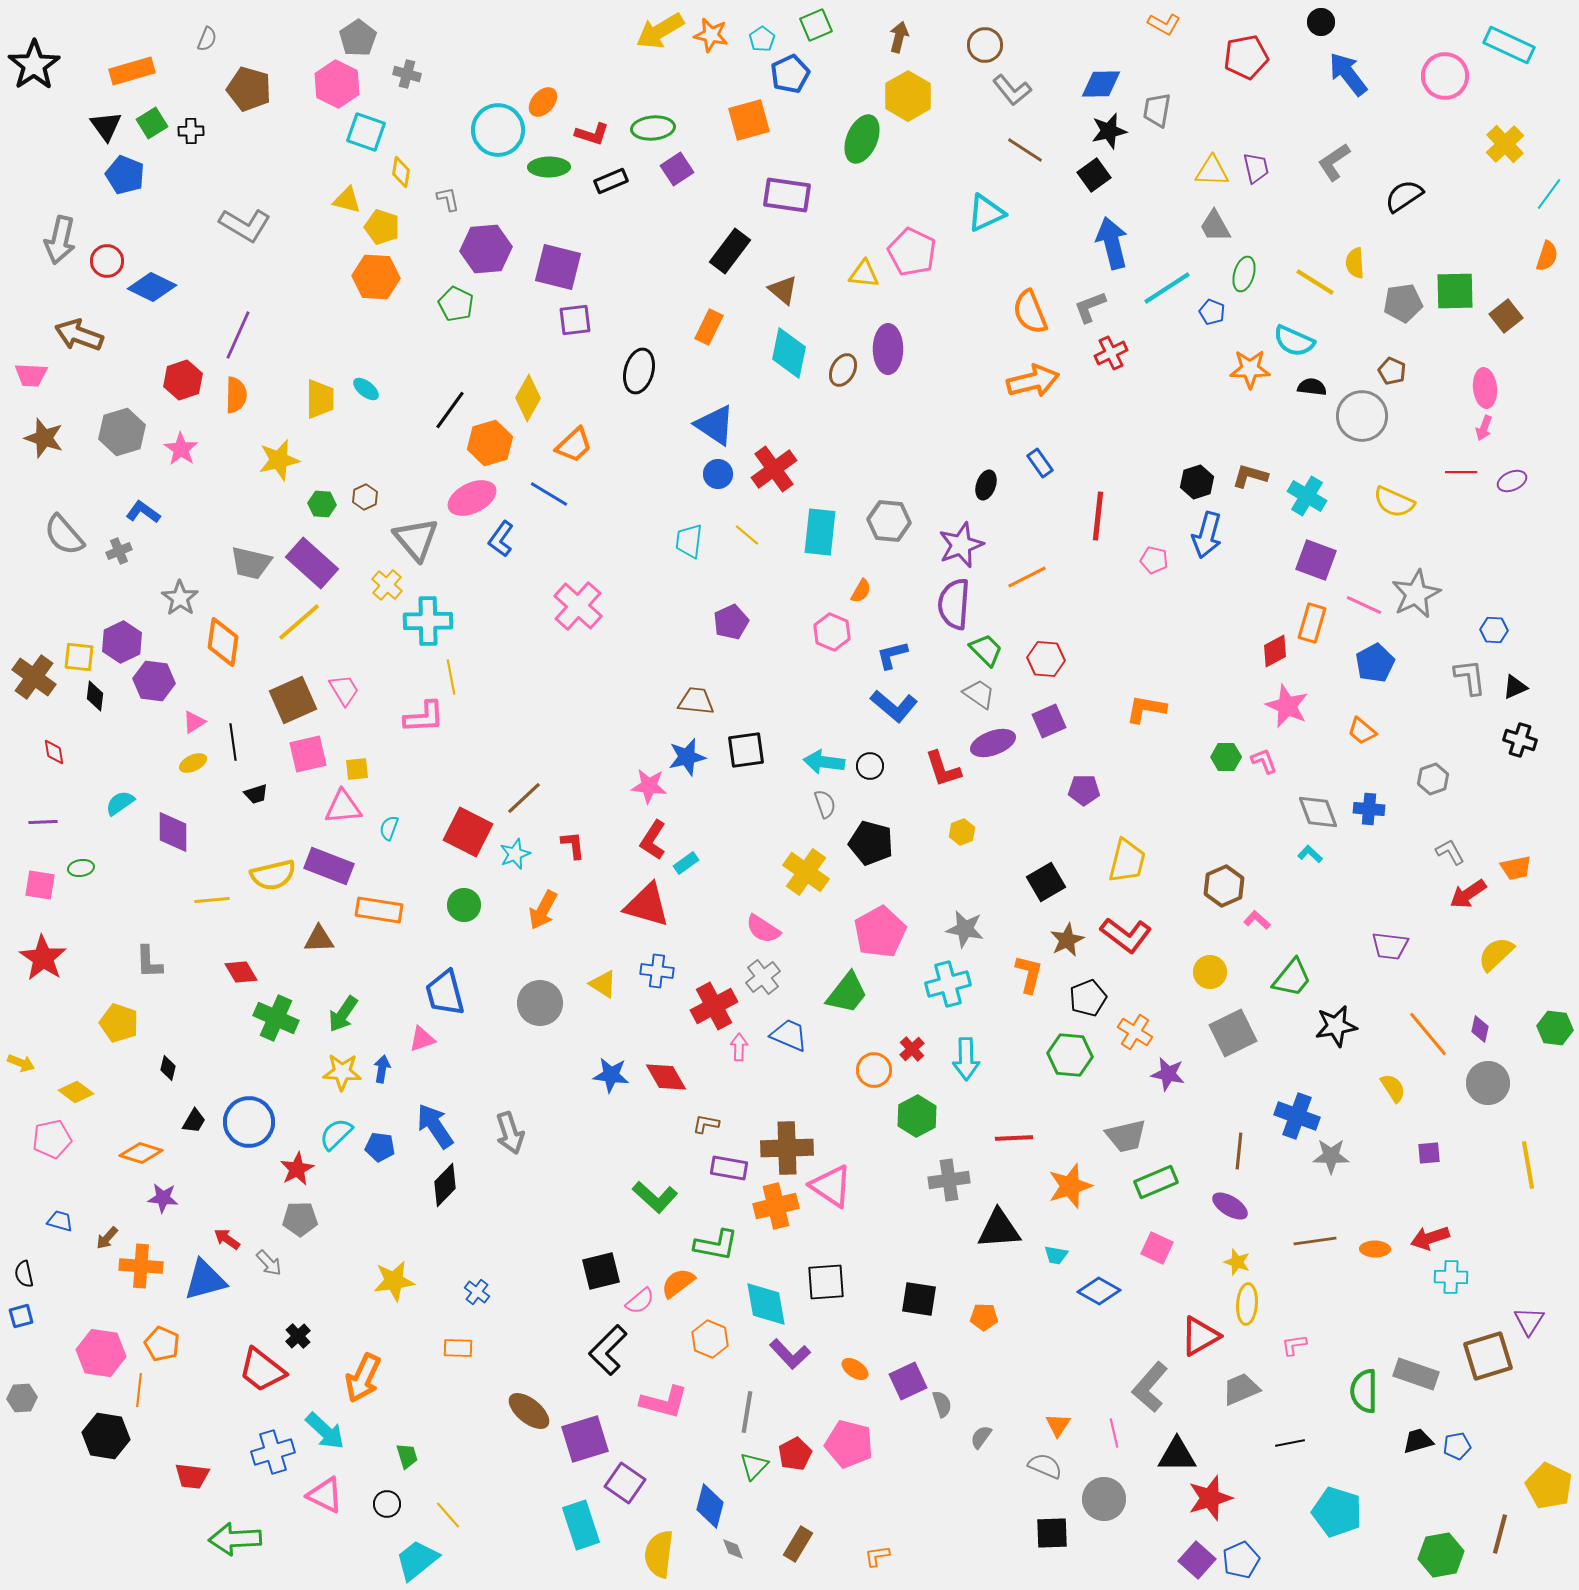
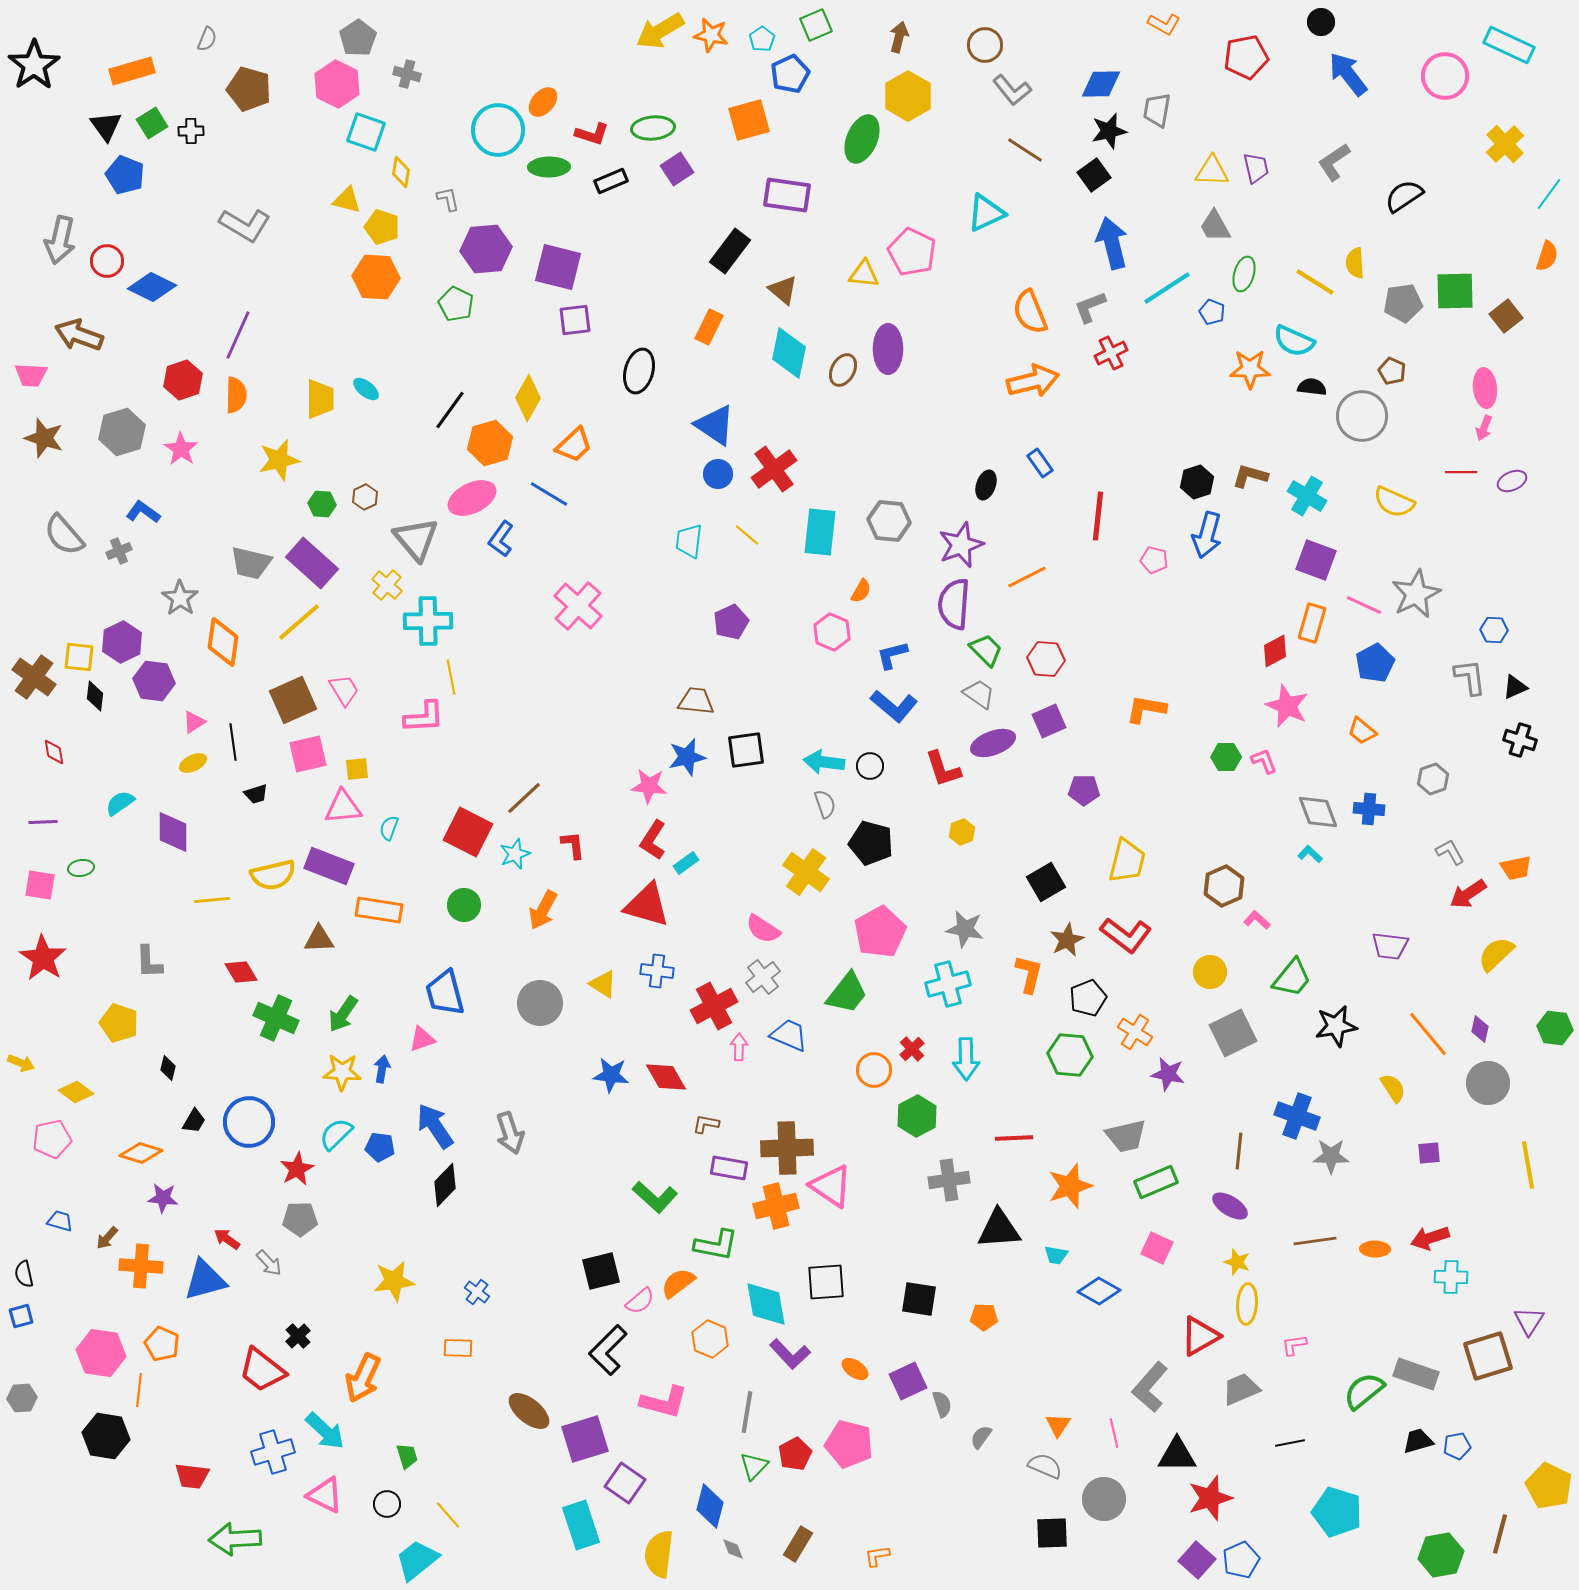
green semicircle at (1364, 1391): rotated 51 degrees clockwise
